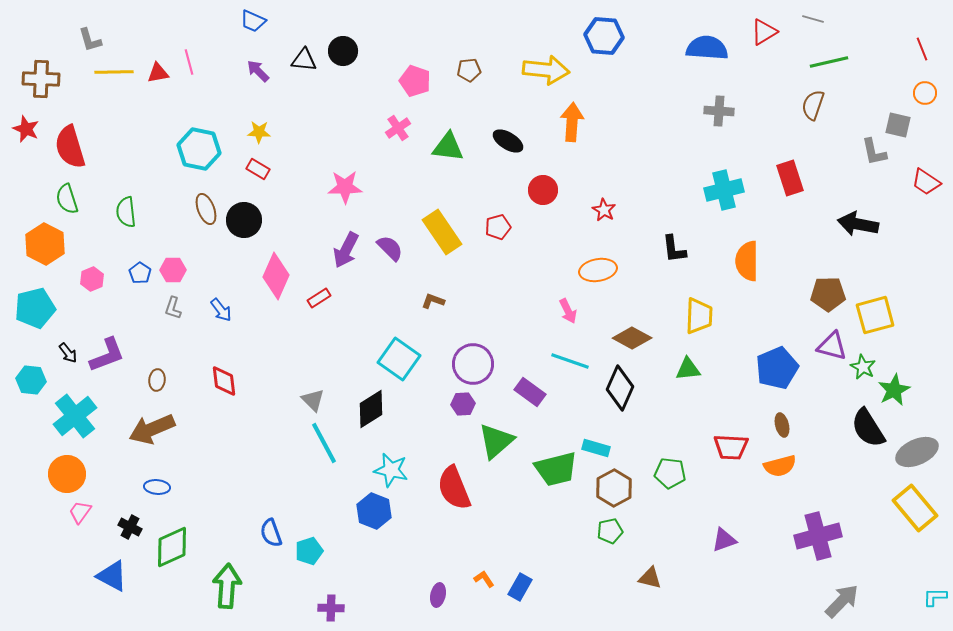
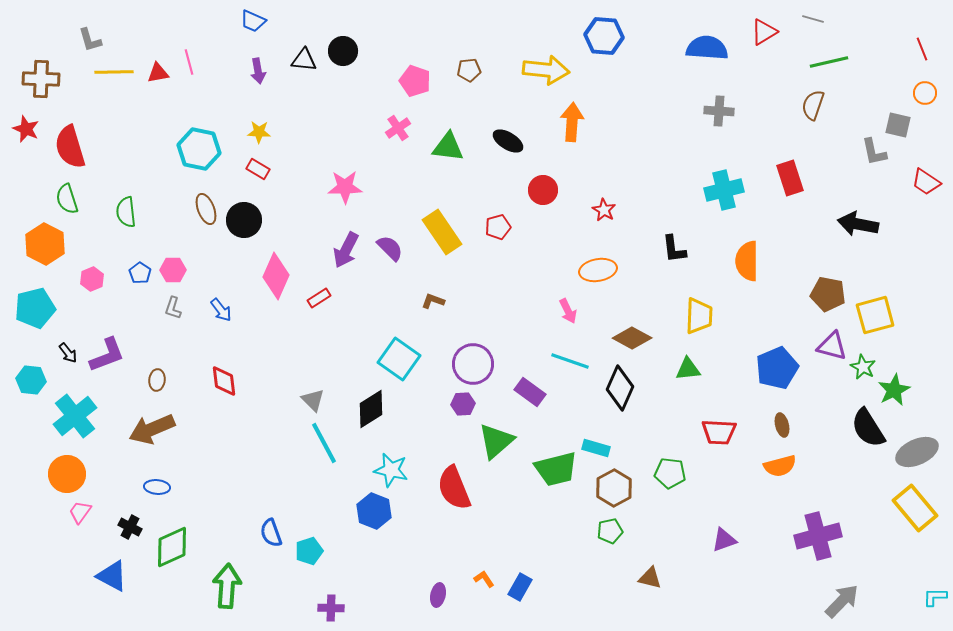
purple arrow at (258, 71): rotated 145 degrees counterclockwise
brown pentagon at (828, 294): rotated 12 degrees clockwise
red trapezoid at (731, 447): moved 12 px left, 15 px up
